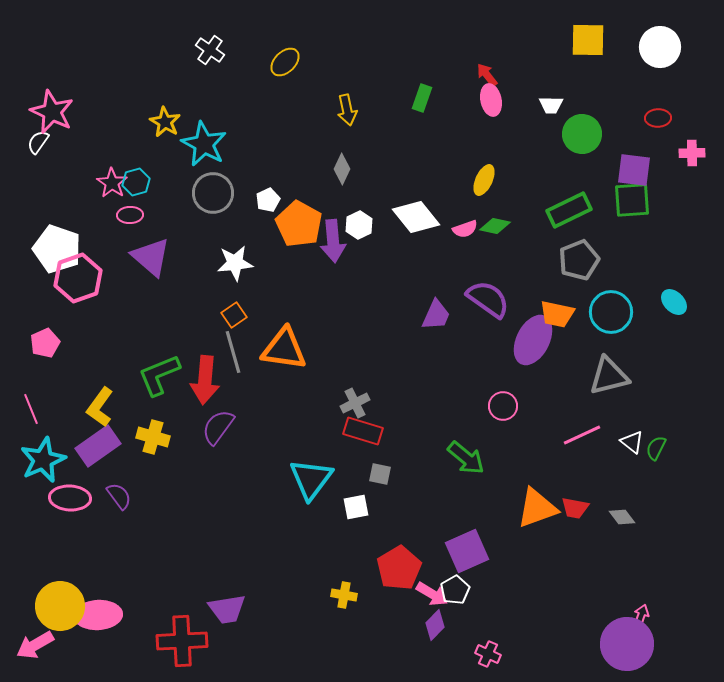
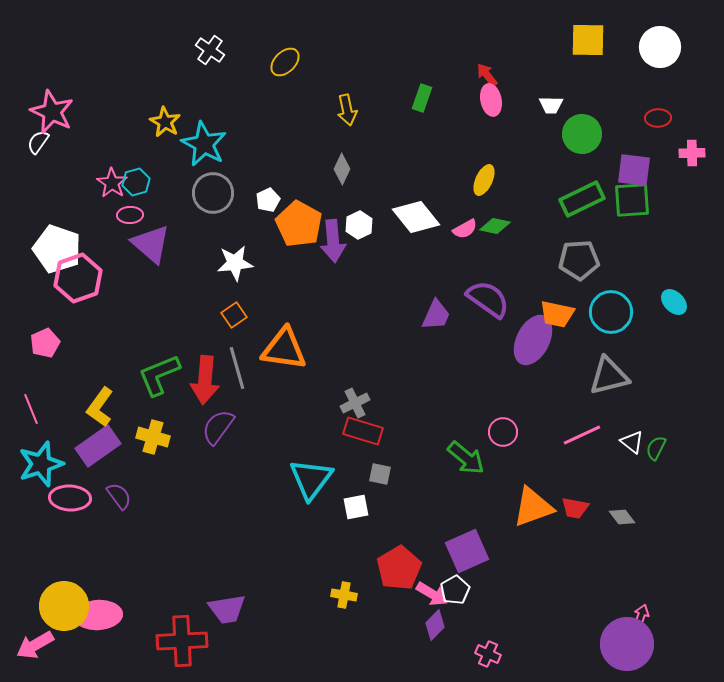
green rectangle at (569, 210): moved 13 px right, 11 px up
pink semicircle at (465, 229): rotated 10 degrees counterclockwise
purple triangle at (151, 257): moved 13 px up
gray pentagon at (579, 260): rotated 18 degrees clockwise
gray line at (233, 352): moved 4 px right, 16 px down
pink circle at (503, 406): moved 26 px down
cyan star at (43, 460): moved 2 px left, 4 px down; rotated 6 degrees clockwise
orange triangle at (537, 508): moved 4 px left, 1 px up
yellow circle at (60, 606): moved 4 px right
